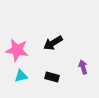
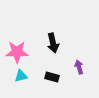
black arrow: rotated 72 degrees counterclockwise
pink star: moved 2 px down; rotated 10 degrees counterclockwise
purple arrow: moved 4 px left
